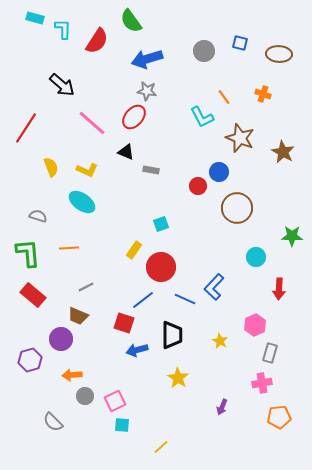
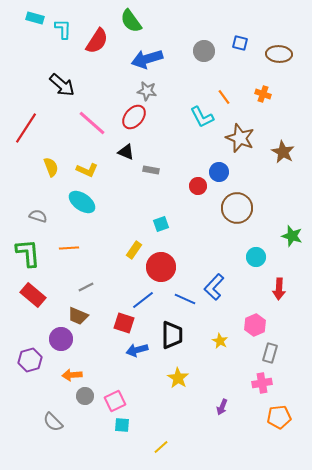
green star at (292, 236): rotated 15 degrees clockwise
